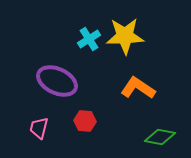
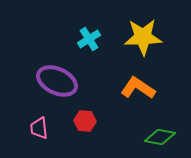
yellow star: moved 18 px right, 1 px down
pink trapezoid: rotated 20 degrees counterclockwise
